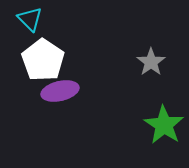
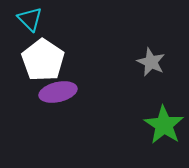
gray star: rotated 12 degrees counterclockwise
purple ellipse: moved 2 px left, 1 px down
